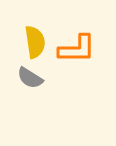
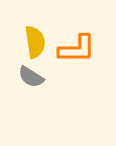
gray semicircle: moved 1 px right, 1 px up
